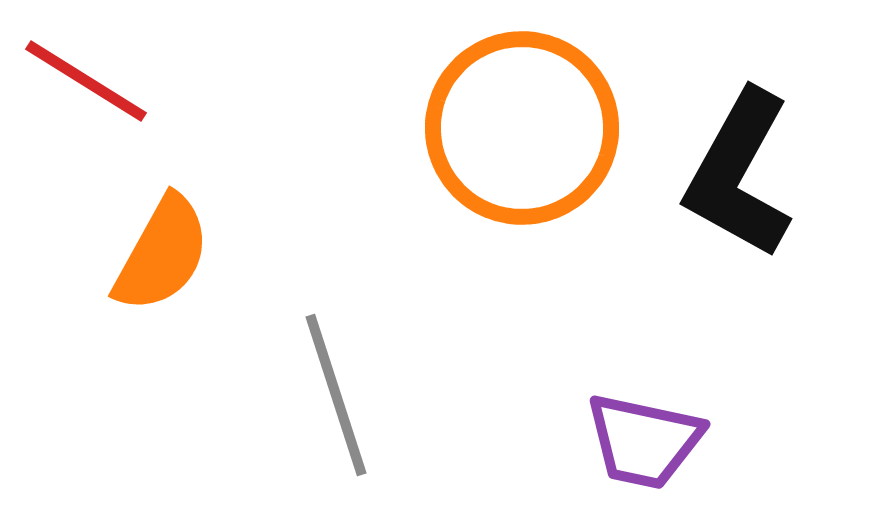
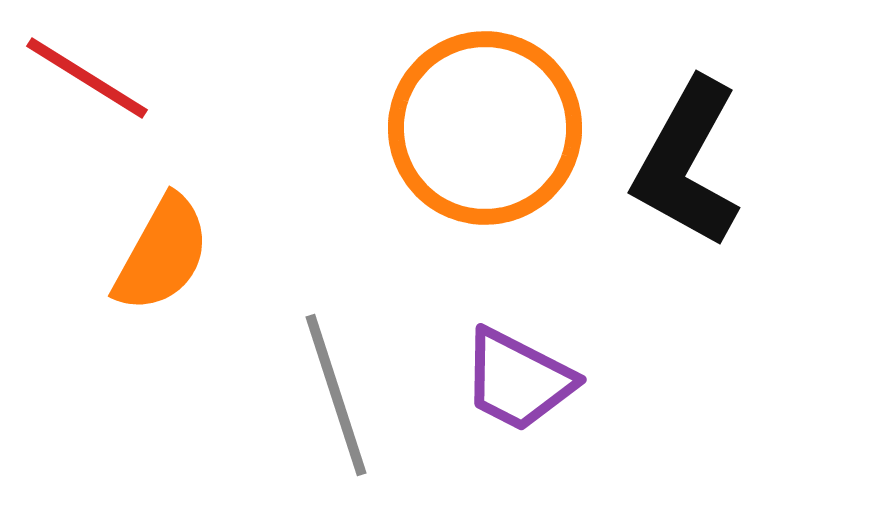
red line: moved 1 px right, 3 px up
orange circle: moved 37 px left
black L-shape: moved 52 px left, 11 px up
purple trapezoid: moved 126 px left, 61 px up; rotated 15 degrees clockwise
